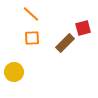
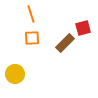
orange line: rotated 30 degrees clockwise
yellow circle: moved 1 px right, 2 px down
